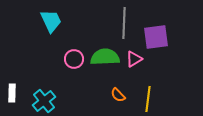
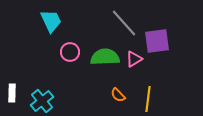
gray line: rotated 44 degrees counterclockwise
purple square: moved 1 px right, 4 px down
pink circle: moved 4 px left, 7 px up
cyan cross: moved 2 px left
